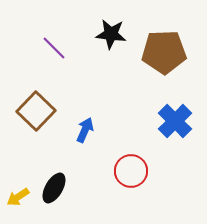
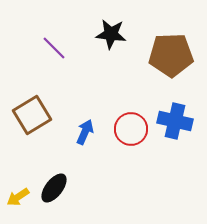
brown pentagon: moved 7 px right, 3 px down
brown square: moved 4 px left, 4 px down; rotated 15 degrees clockwise
blue cross: rotated 32 degrees counterclockwise
blue arrow: moved 2 px down
red circle: moved 42 px up
black ellipse: rotated 8 degrees clockwise
